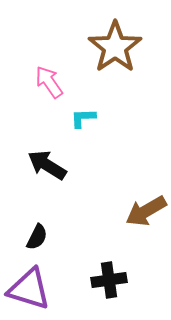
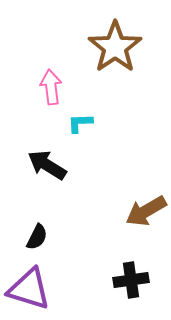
pink arrow: moved 2 px right, 5 px down; rotated 28 degrees clockwise
cyan L-shape: moved 3 px left, 5 px down
black cross: moved 22 px right
